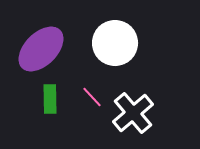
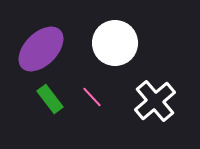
green rectangle: rotated 36 degrees counterclockwise
white cross: moved 22 px right, 12 px up
